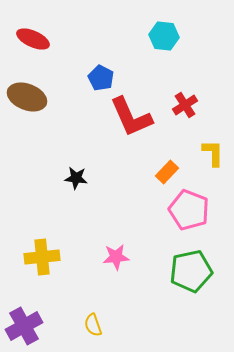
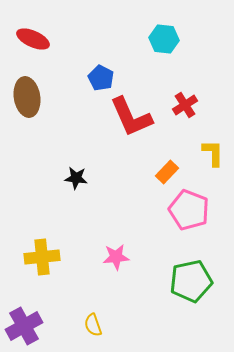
cyan hexagon: moved 3 px down
brown ellipse: rotated 60 degrees clockwise
green pentagon: moved 10 px down
